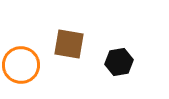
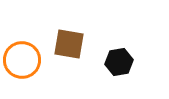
orange circle: moved 1 px right, 5 px up
